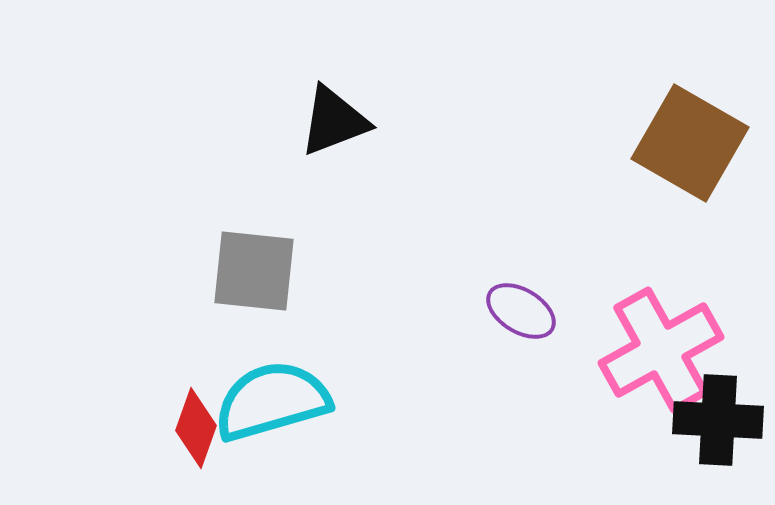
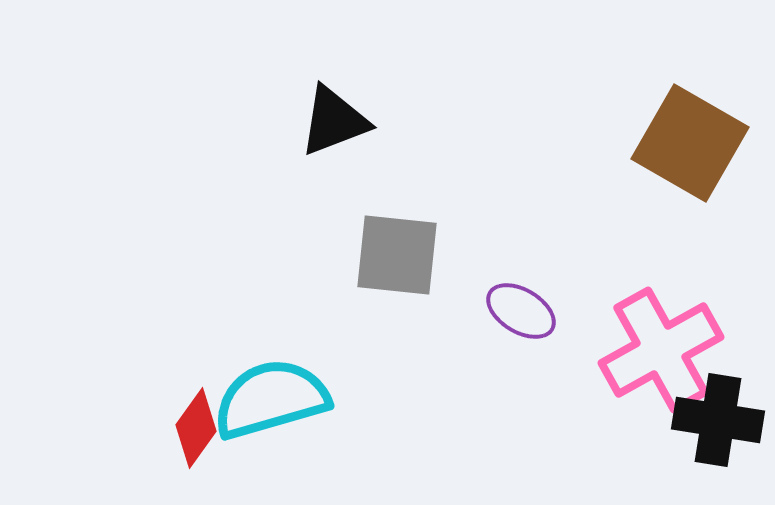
gray square: moved 143 px right, 16 px up
cyan semicircle: moved 1 px left, 2 px up
black cross: rotated 6 degrees clockwise
red diamond: rotated 16 degrees clockwise
